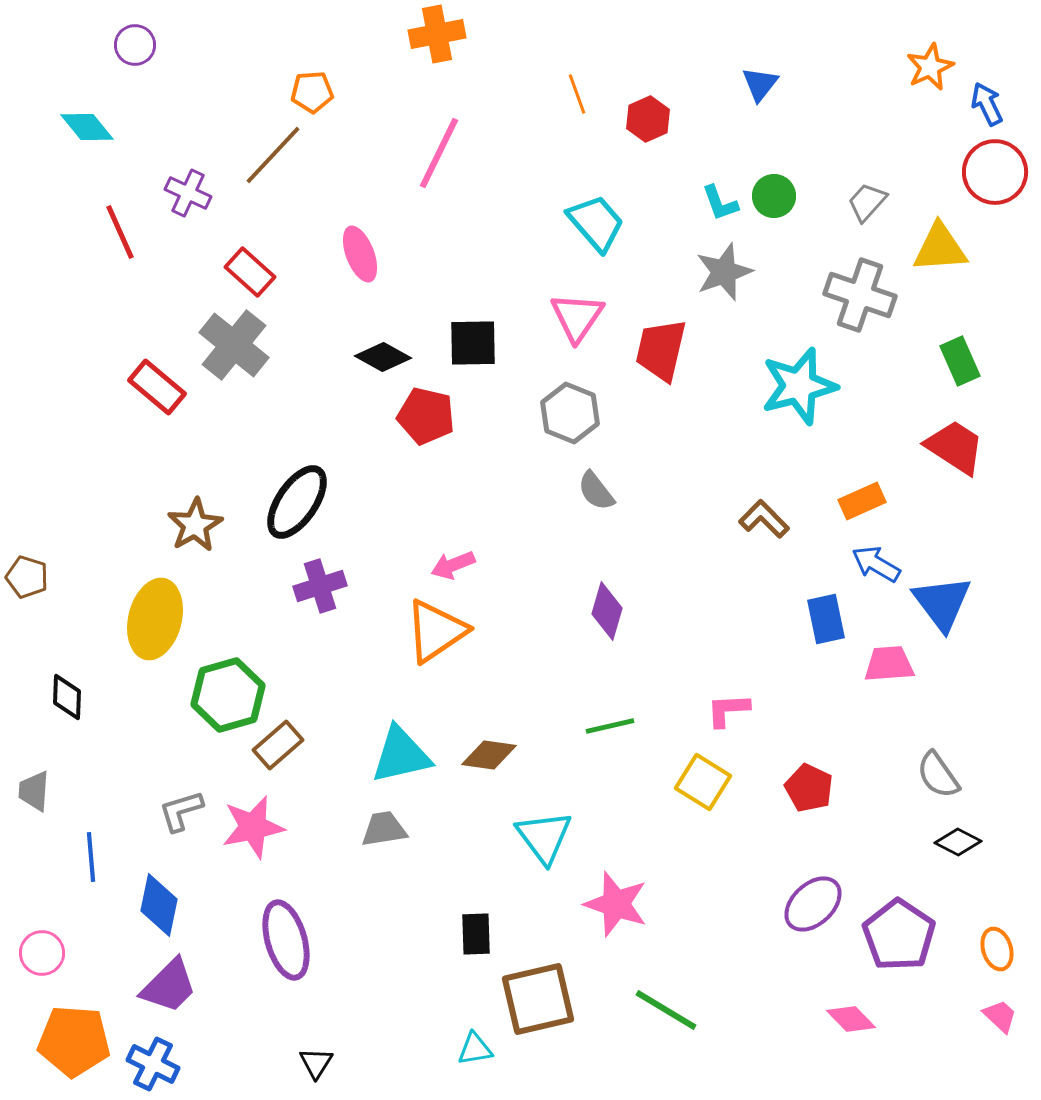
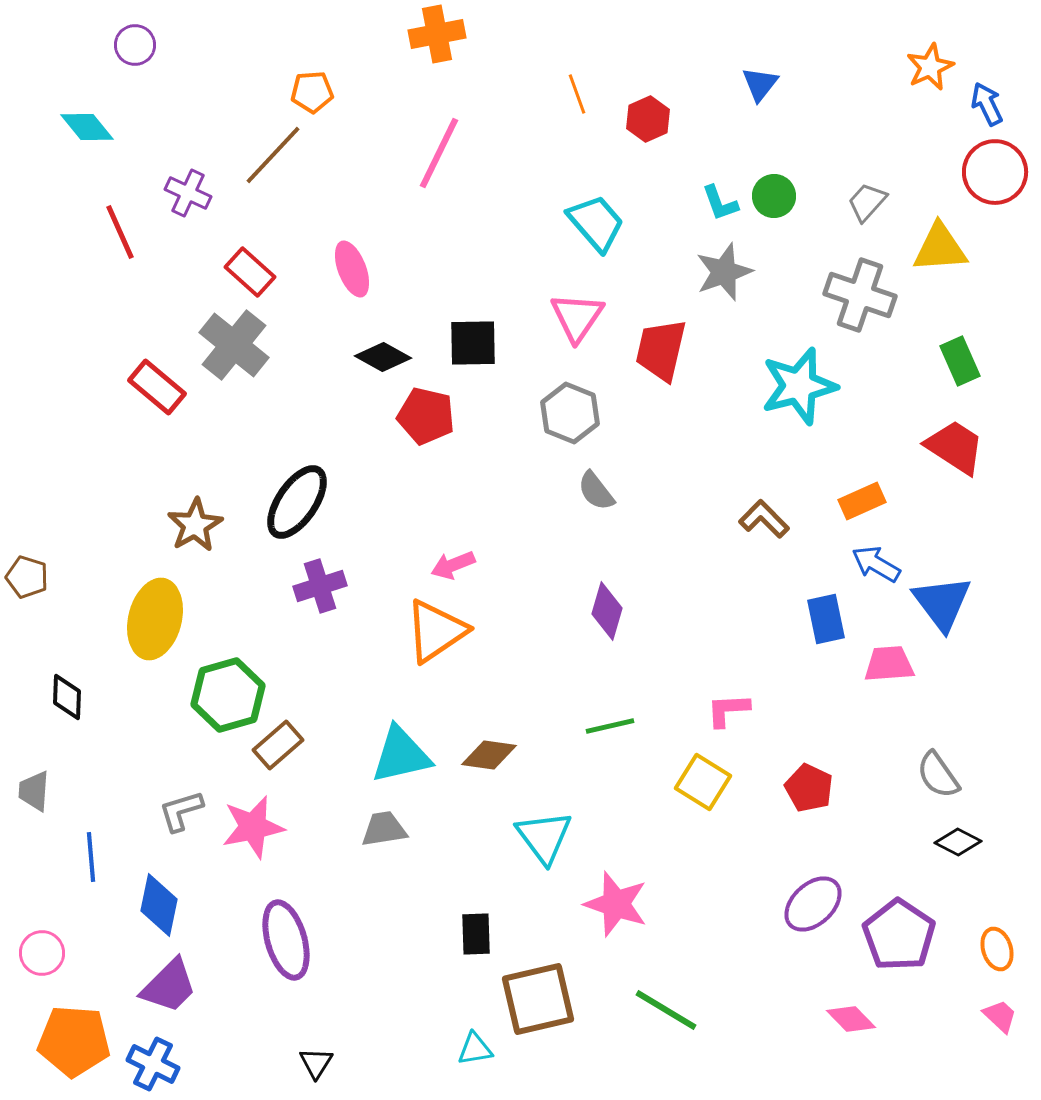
pink ellipse at (360, 254): moved 8 px left, 15 px down
